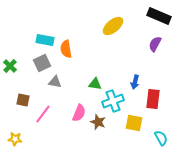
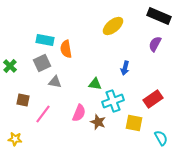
blue arrow: moved 10 px left, 14 px up
red rectangle: rotated 48 degrees clockwise
